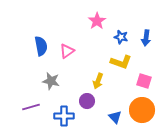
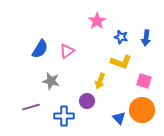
blue semicircle: moved 1 px left, 3 px down; rotated 42 degrees clockwise
yellow arrow: moved 2 px right
blue triangle: moved 4 px right, 1 px down
